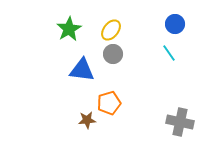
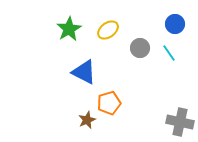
yellow ellipse: moved 3 px left; rotated 15 degrees clockwise
gray circle: moved 27 px right, 6 px up
blue triangle: moved 2 px right, 2 px down; rotated 20 degrees clockwise
brown star: rotated 18 degrees counterclockwise
